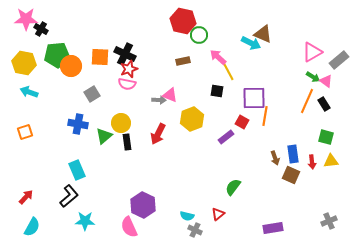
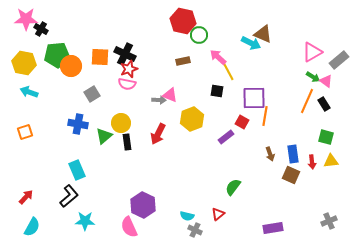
brown arrow at (275, 158): moved 5 px left, 4 px up
